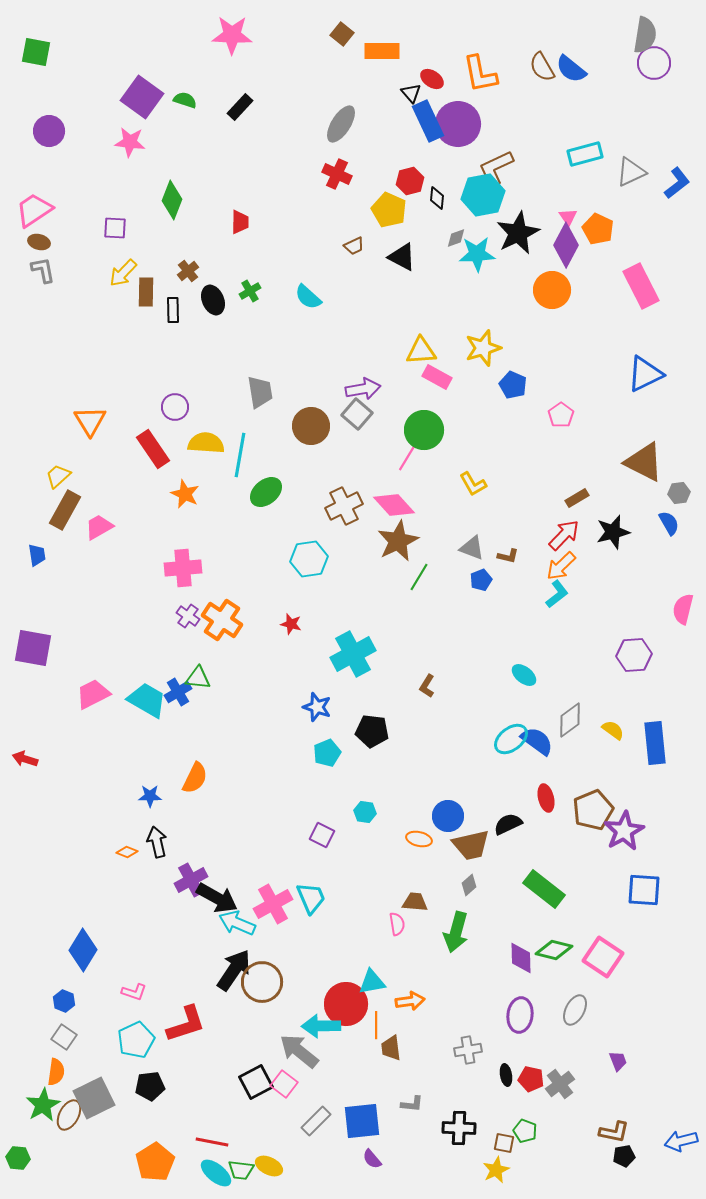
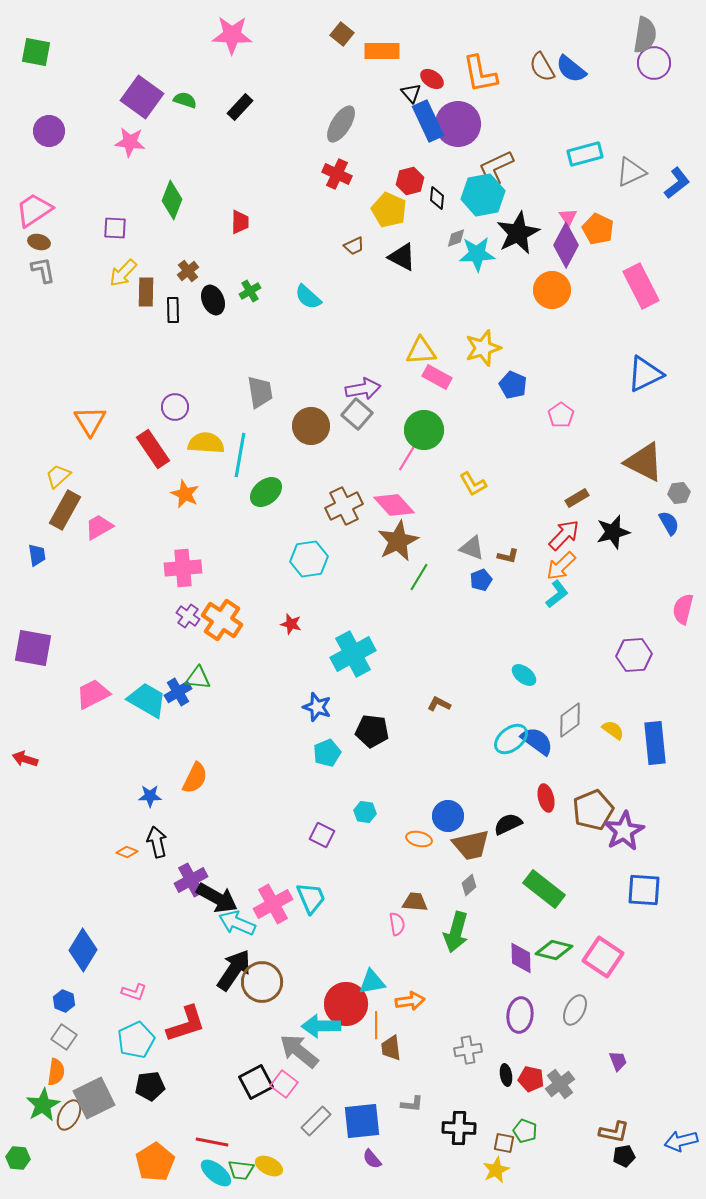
brown L-shape at (427, 686): moved 12 px right, 18 px down; rotated 85 degrees clockwise
